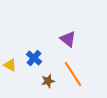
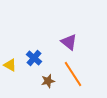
purple triangle: moved 1 px right, 3 px down
